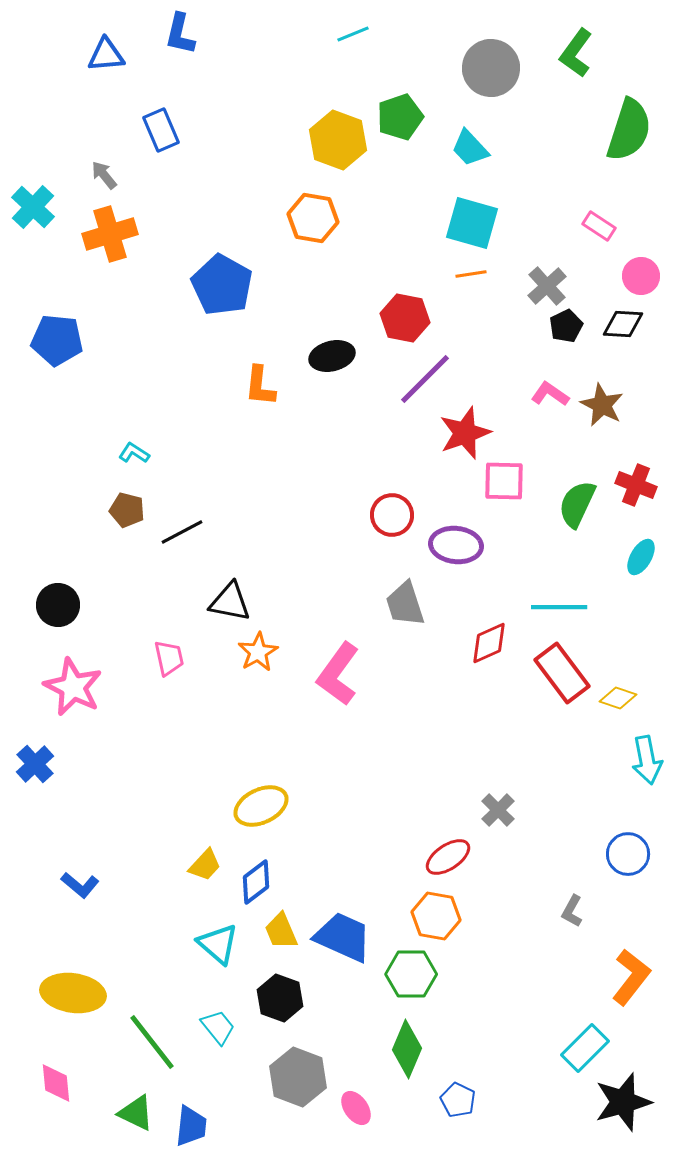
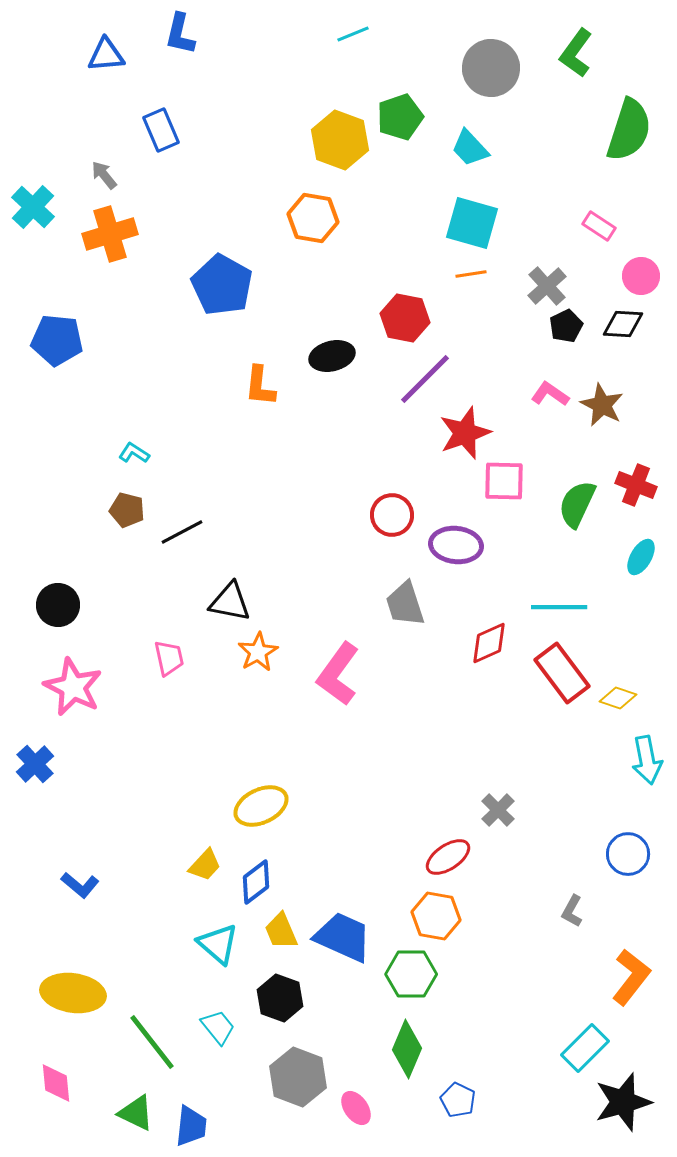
yellow hexagon at (338, 140): moved 2 px right
